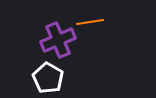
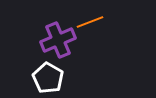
orange line: rotated 12 degrees counterclockwise
